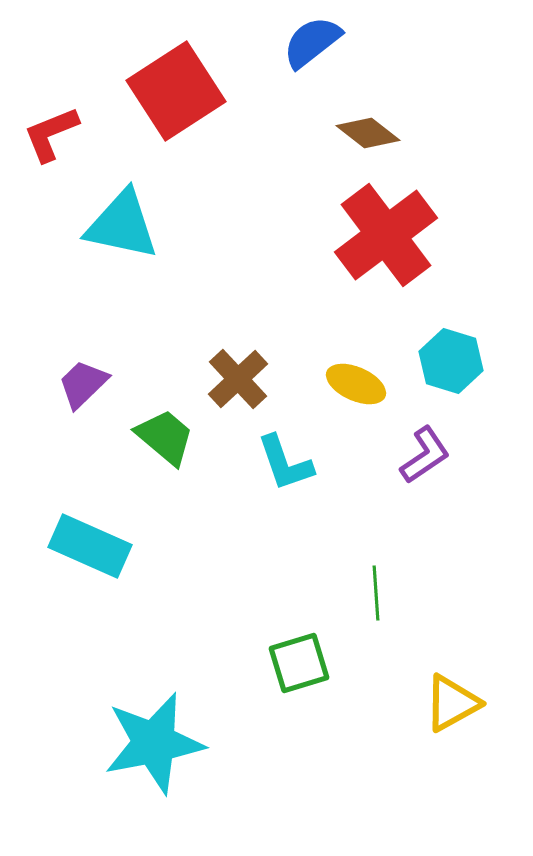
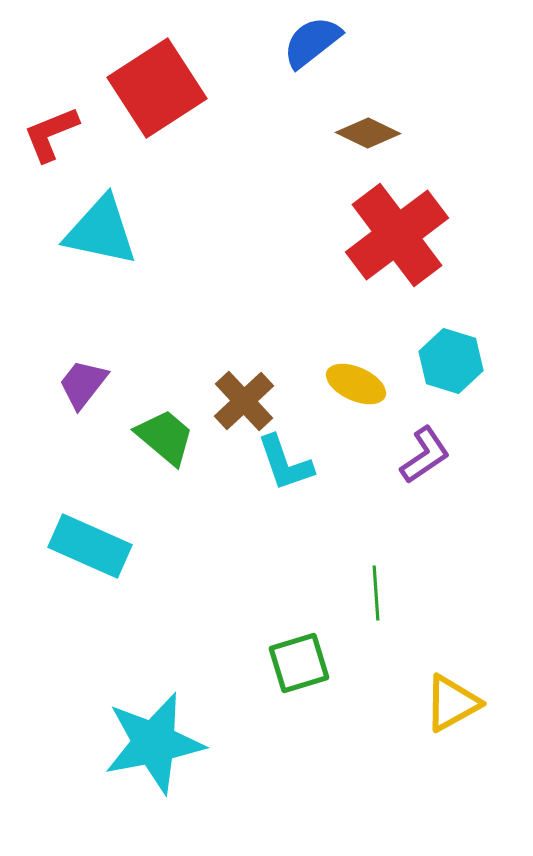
red square: moved 19 px left, 3 px up
brown diamond: rotated 12 degrees counterclockwise
cyan triangle: moved 21 px left, 6 px down
red cross: moved 11 px right
brown cross: moved 6 px right, 22 px down
purple trapezoid: rotated 8 degrees counterclockwise
